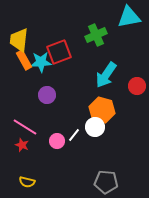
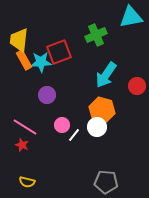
cyan triangle: moved 2 px right
white circle: moved 2 px right
pink circle: moved 5 px right, 16 px up
